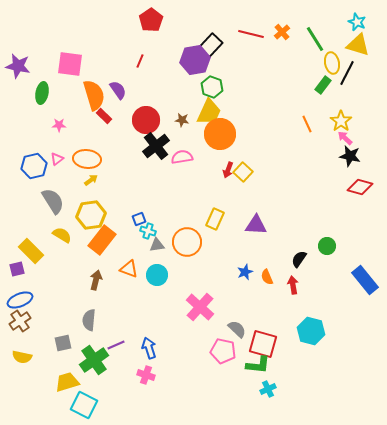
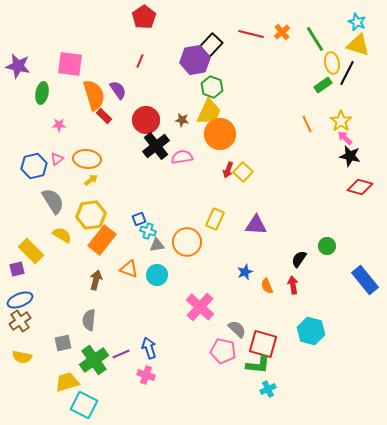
red pentagon at (151, 20): moved 7 px left, 3 px up
green rectangle at (323, 85): rotated 18 degrees clockwise
orange semicircle at (267, 277): moved 9 px down
purple line at (116, 345): moved 5 px right, 9 px down
